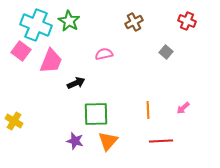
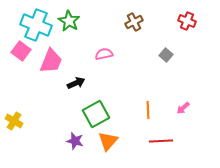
gray square: moved 3 px down
green square: rotated 28 degrees counterclockwise
